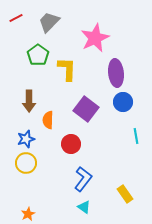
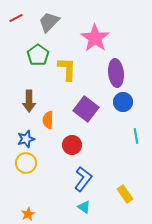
pink star: rotated 12 degrees counterclockwise
red circle: moved 1 px right, 1 px down
